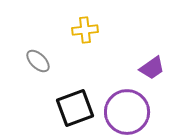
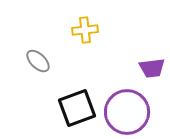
purple trapezoid: rotated 28 degrees clockwise
black square: moved 2 px right
